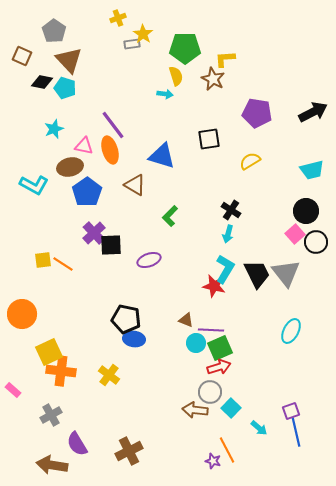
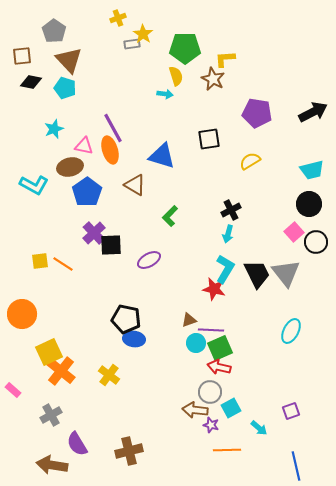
brown square at (22, 56): rotated 30 degrees counterclockwise
black diamond at (42, 82): moved 11 px left
purple line at (113, 125): moved 3 px down; rotated 8 degrees clockwise
black cross at (231, 210): rotated 30 degrees clockwise
black circle at (306, 211): moved 3 px right, 7 px up
pink square at (295, 234): moved 1 px left, 2 px up
yellow square at (43, 260): moved 3 px left, 1 px down
purple ellipse at (149, 260): rotated 10 degrees counterclockwise
red star at (214, 286): moved 3 px down
brown triangle at (186, 320): moved 3 px right; rotated 42 degrees counterclockwise
red arrow at (219, 367): rotated 150 degrees counterclockwise
orange cross at (61, 371): rotated 32 degrees clockwise
cyan square at (231, 408): rotated 18 degrees clockwise
blue line at (296, 432): moved 34 px down
orange line at (227, 450): rotated 64 degrees counterclockwise
brown cross at (129, 451): rotated 12 degrees clockwise
purple star at (213, 461): moved 2 px left, 36 px up
